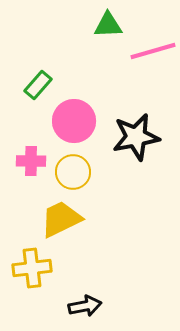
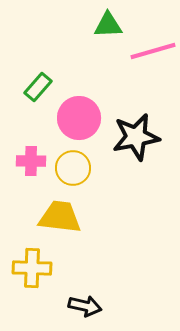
green rectangle: moved 2 px down
pink circle: moved 5 px right, 3 px up
yellow circle: moved 4 px up
yellow trapezoid: moved 1 px left, 2 px up; rotated 33 degrees clockwise
yellow cross: rotated 9 degrees clockwise
black arrow: rotated 24 degrees clockwise
